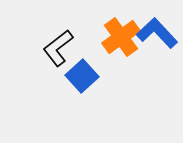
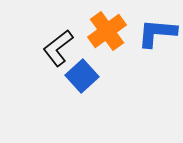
blue L-shape: rotated 42 degrees counterclockwise
orange cross: moved 14 px left, 6 px up
